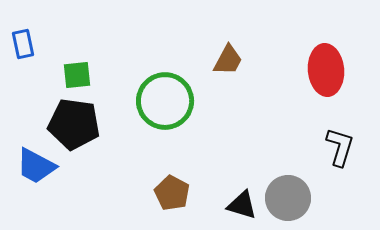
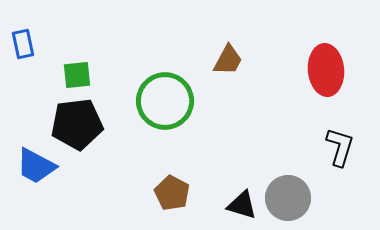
black pentagon: moved 3 px right; rotated 15 degrees counterclockwise
